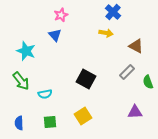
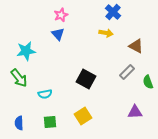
blue triangle: moved 3 px right, 1 px up
cyan star: rotated 30 degrees counterclockwise
green arrow: moved 2 px left, 3 px up
